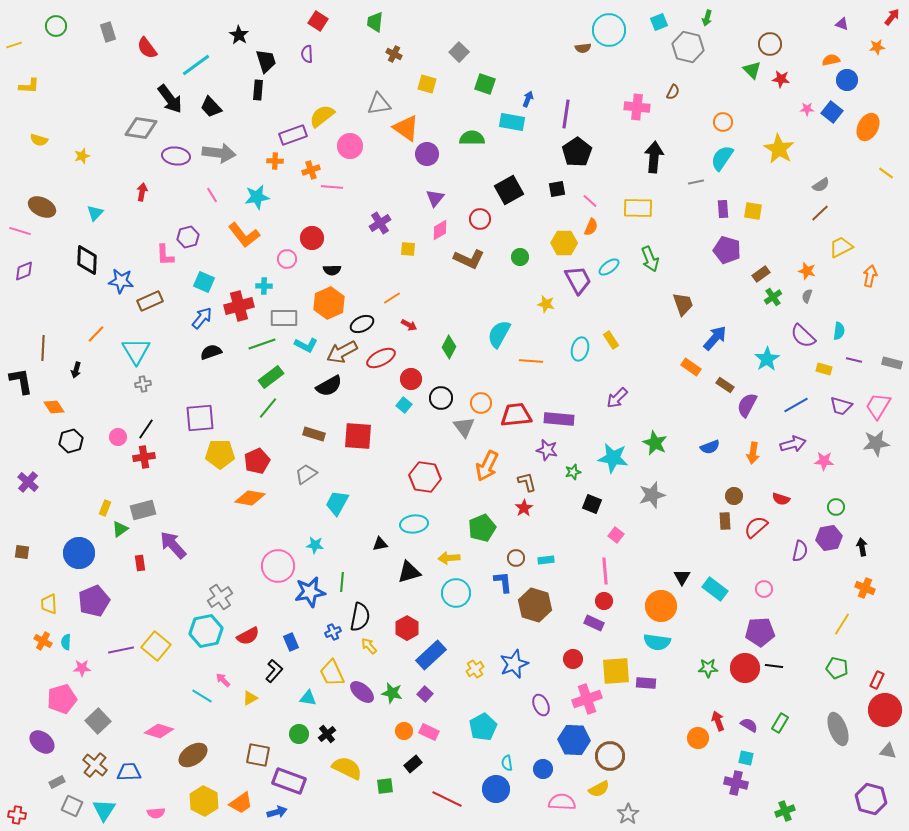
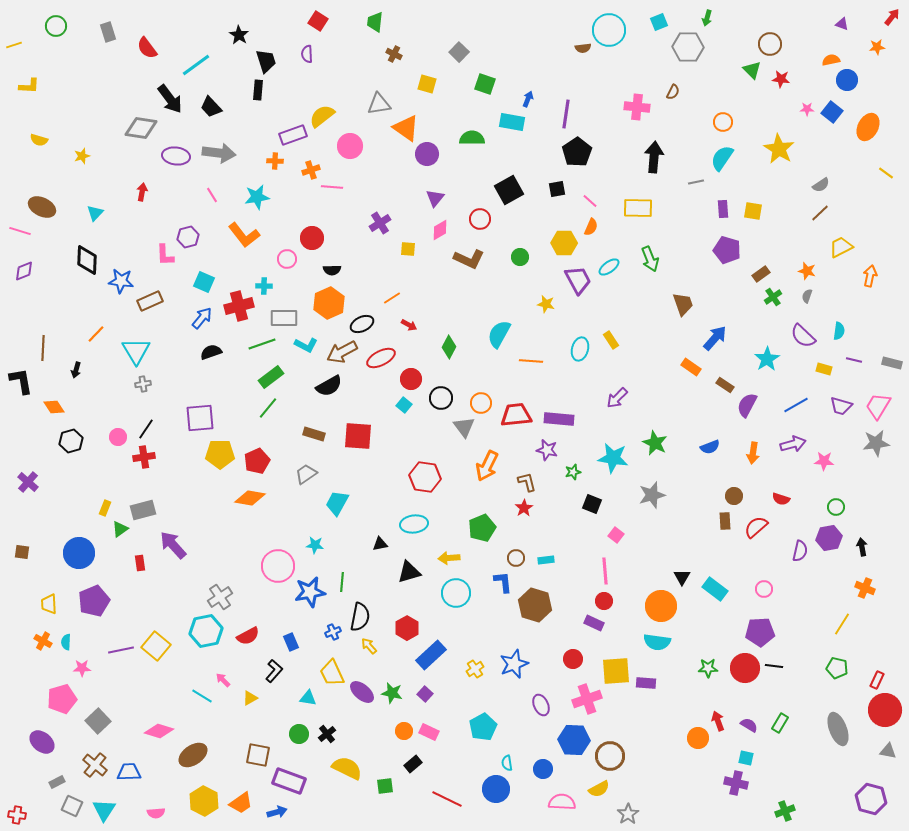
gray hexagon at (688, 47): rotated 12 degrees counterclockwise
